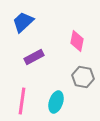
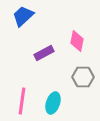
blue trapezoid: moved 6 px up
purple rectangle: moved 10 px right, 4 px up
gray hexagon: rotated 10 degrees counterclockwise
cyan ellipse: moved 3 px left, 1 px down
